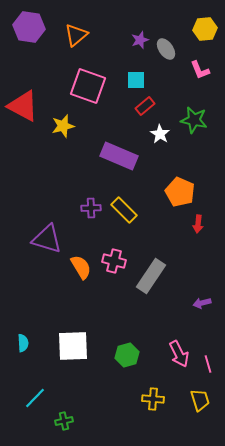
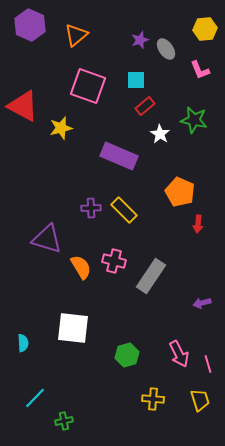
purple hexagon: moved 1 px right, 2 px up; rotated 16 degrees clockwise
yellow star: moved 2 px left, 2 px down
white square: moved 18 px up; rotated 8 degrees clockwise
